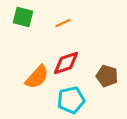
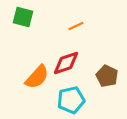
orange line: moved 13 px right, 3 px down
brown pentagon: rotated 10 degrees clockwise
